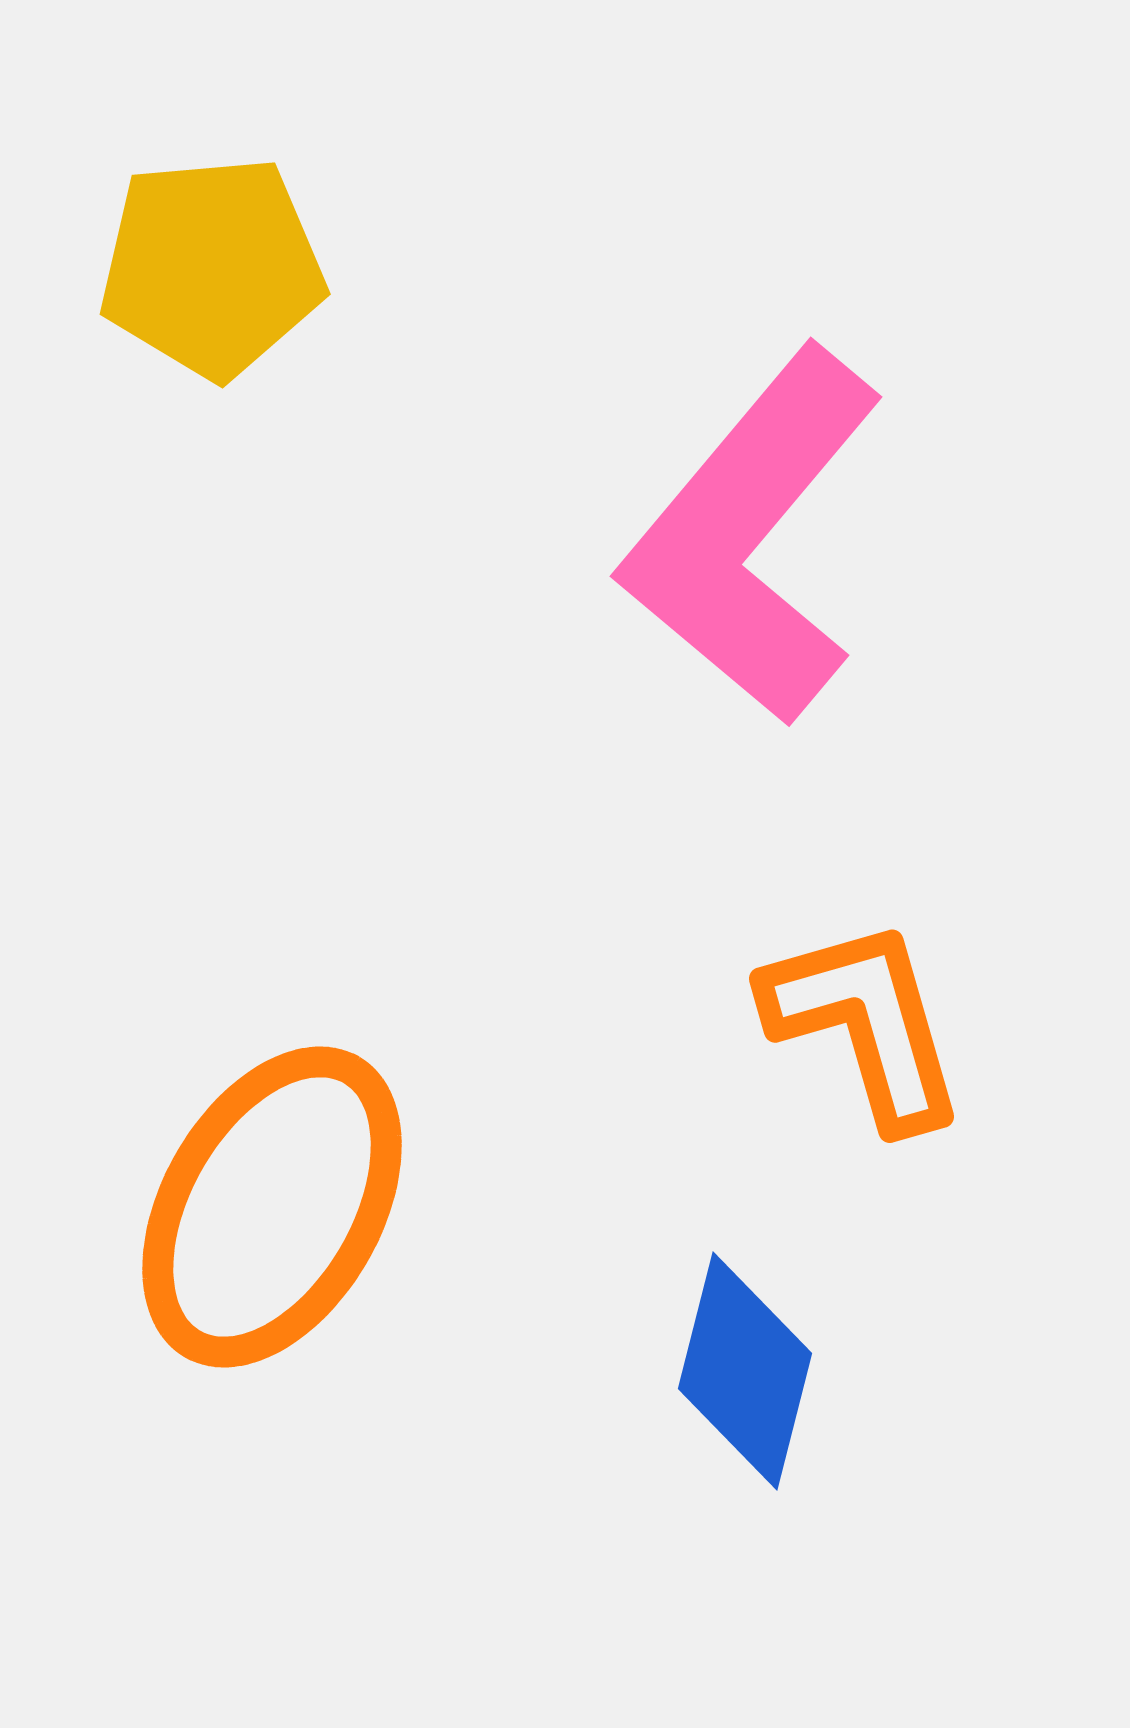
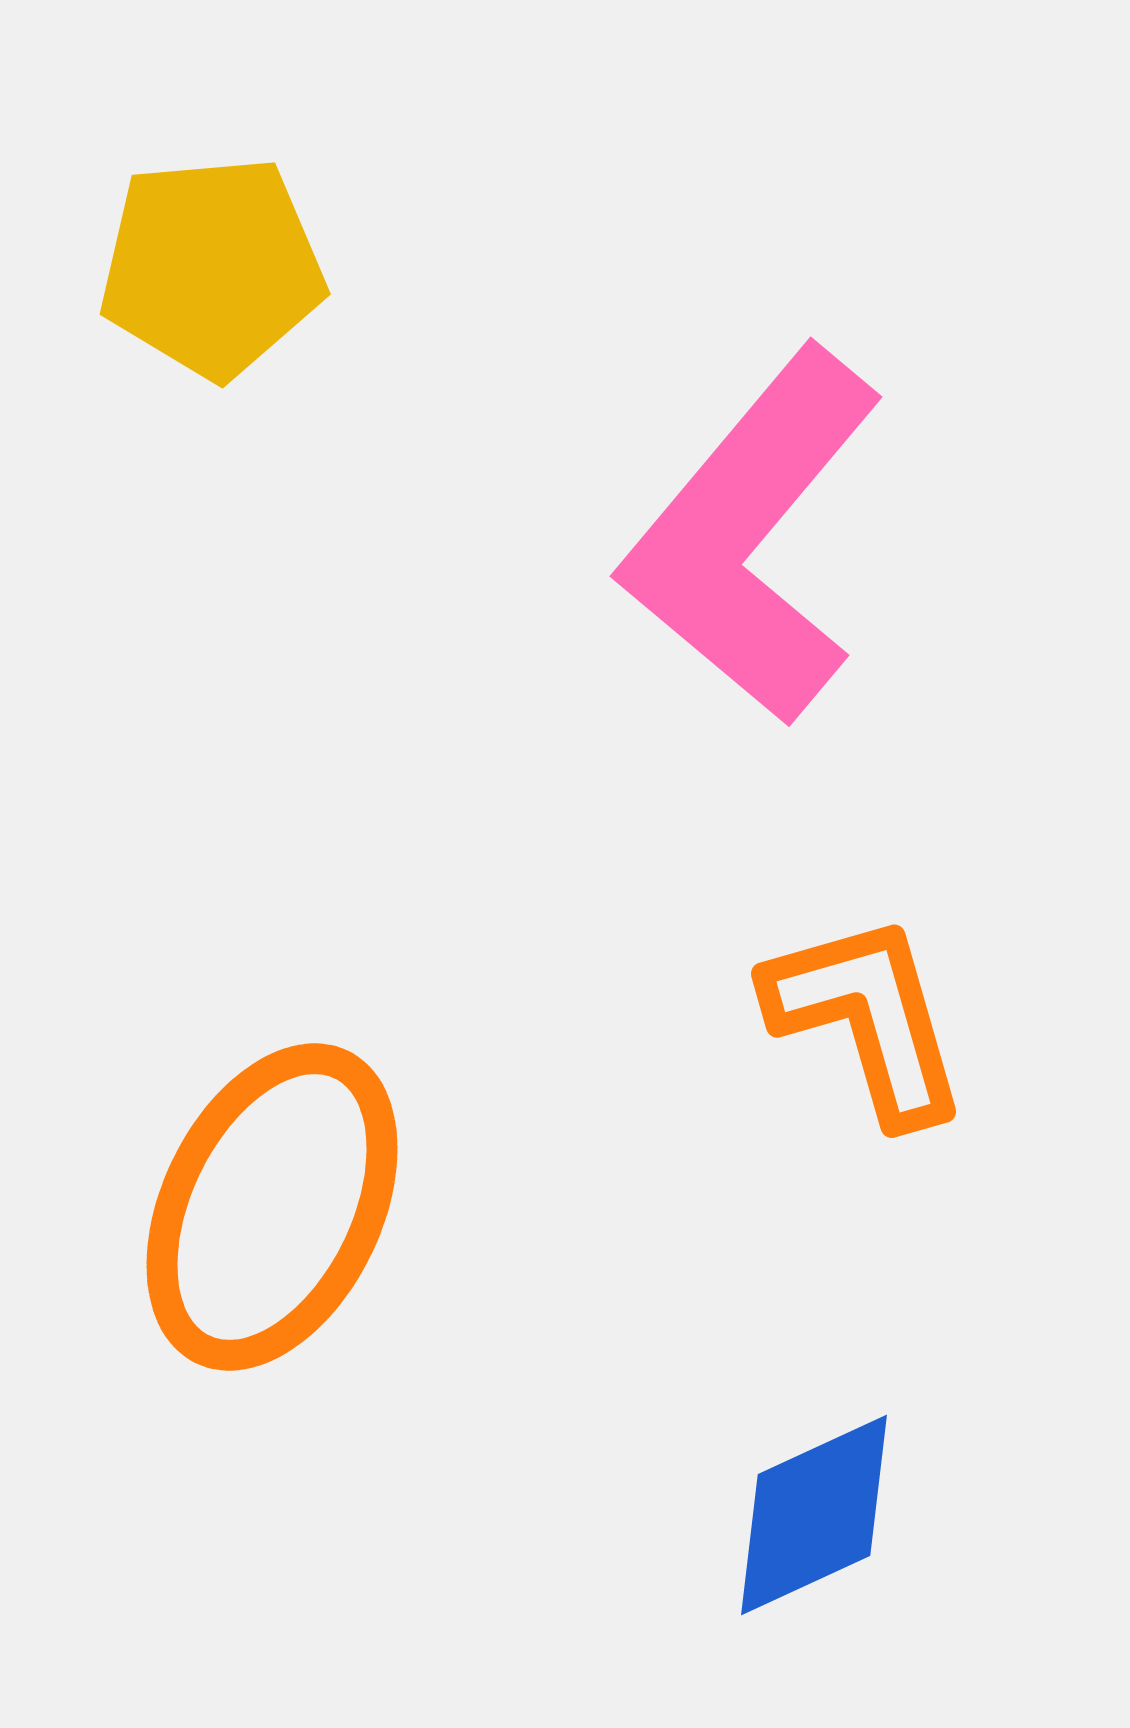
orange L-shape: moved 2 px right, 5 px up
orange ellipse: rotated 4 degrees counterclockwise
blue diamond: moved 69 px right, 144 px down; rotated 51 degrees clockwise
